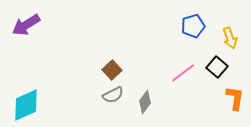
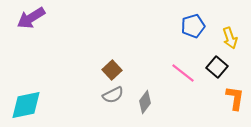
purple arrow: moved 5 px right, 7 px up
pink line: rotated 75 degrees clockwise
cyan diamond: rotated 12 degrees clockwise
